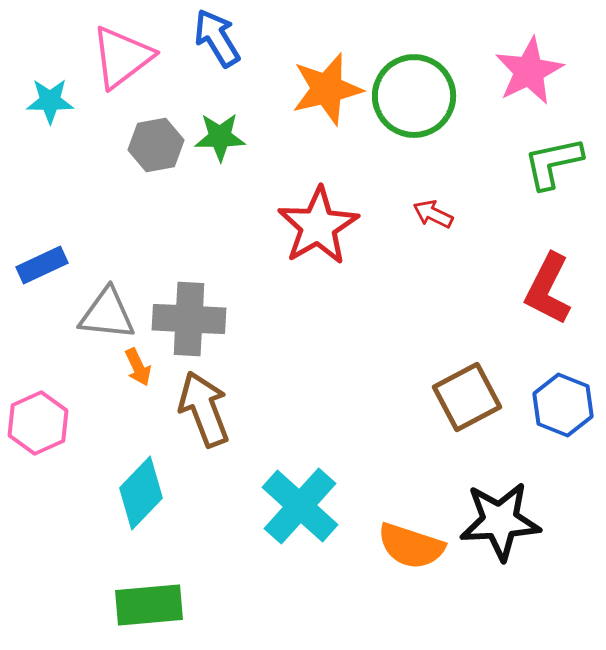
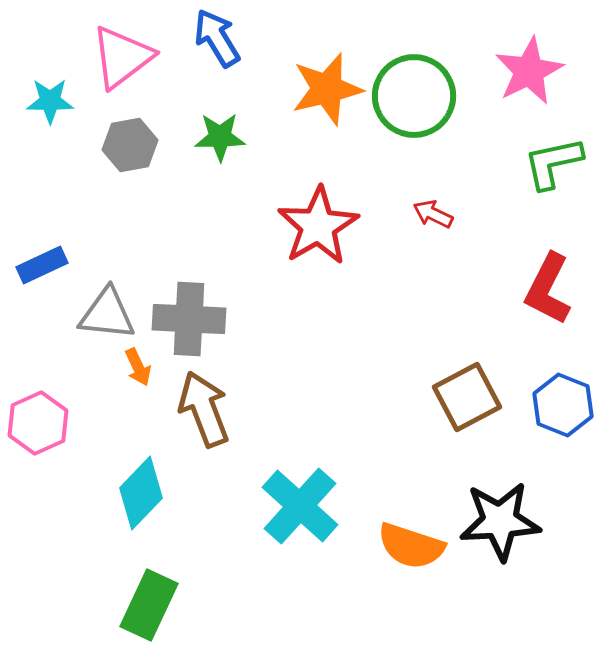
gray hexagon: moved 26 px left
green rectangle: rotated 60 degrees counterclockwise
